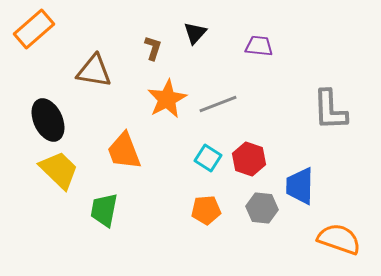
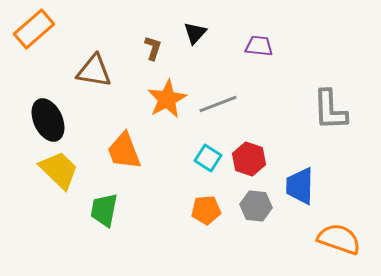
gray hexagon: moved 6 px left, 2 px up
